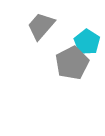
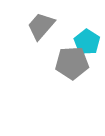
gray pentagon: rotated 24 degrees clockwise
